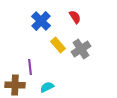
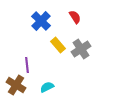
purple line: moved 3 px left, 2 px up
brown cross: moved 1 px right; rotated 30 degrees clockwise
